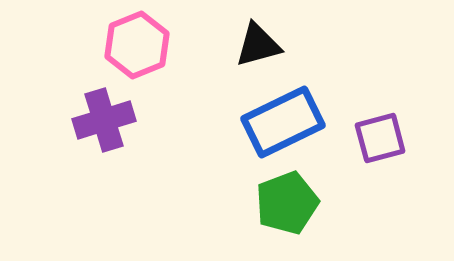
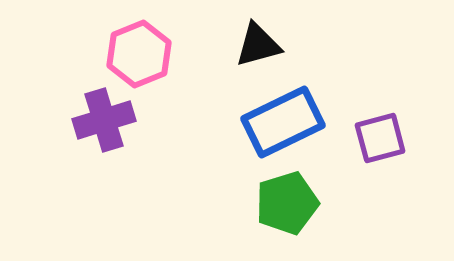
pink hexagon: moved 2 px right, 9 px down
green pentagon: rotated 4 degrees clockwise
